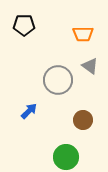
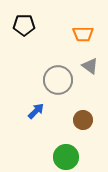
blue arrow: moved 7 px right
